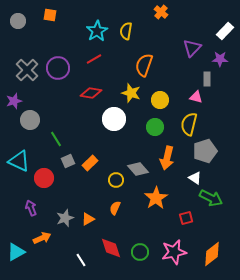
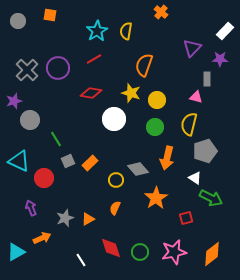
yellow circle at (160, 100): moved 3 px left
